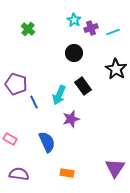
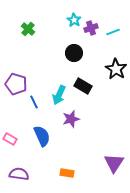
black rectangle: rotated 24 degrees counterclockwise
blue semicircle: moved 5 px left, 6 px up
purple triangle: moved 1 px left, 5 px up
